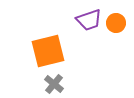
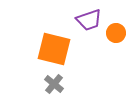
orange circle: moved 10 px down
orange square: moved 6 px right, 2 px up; rotated 28 degrees clockwise
